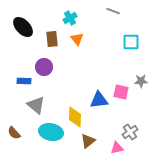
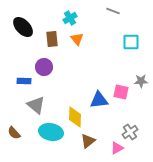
pink triangle: rotated 16 degrees counterclockwise
